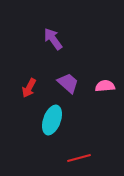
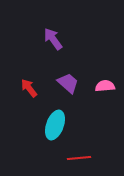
red arrow: rotated 114 degrees clockwise
cyan ellipse: moved 3 px right, 5 px down
red line: rotated 10 degrees clockwise
